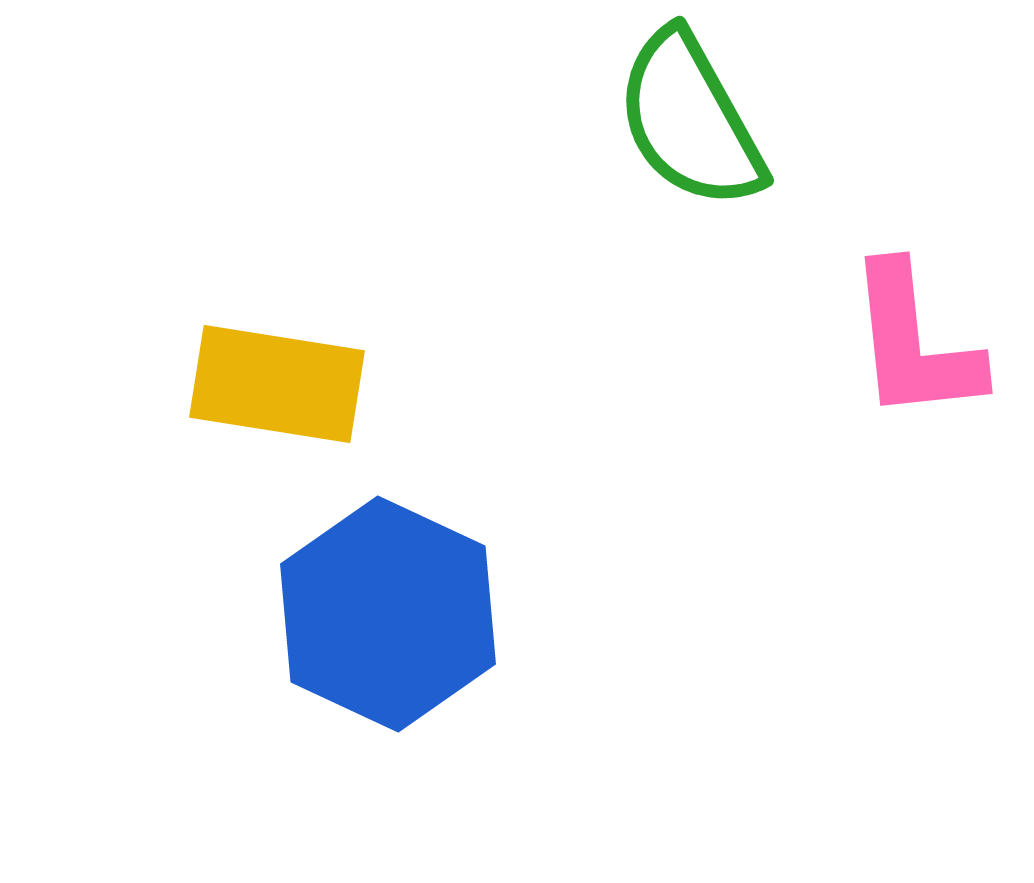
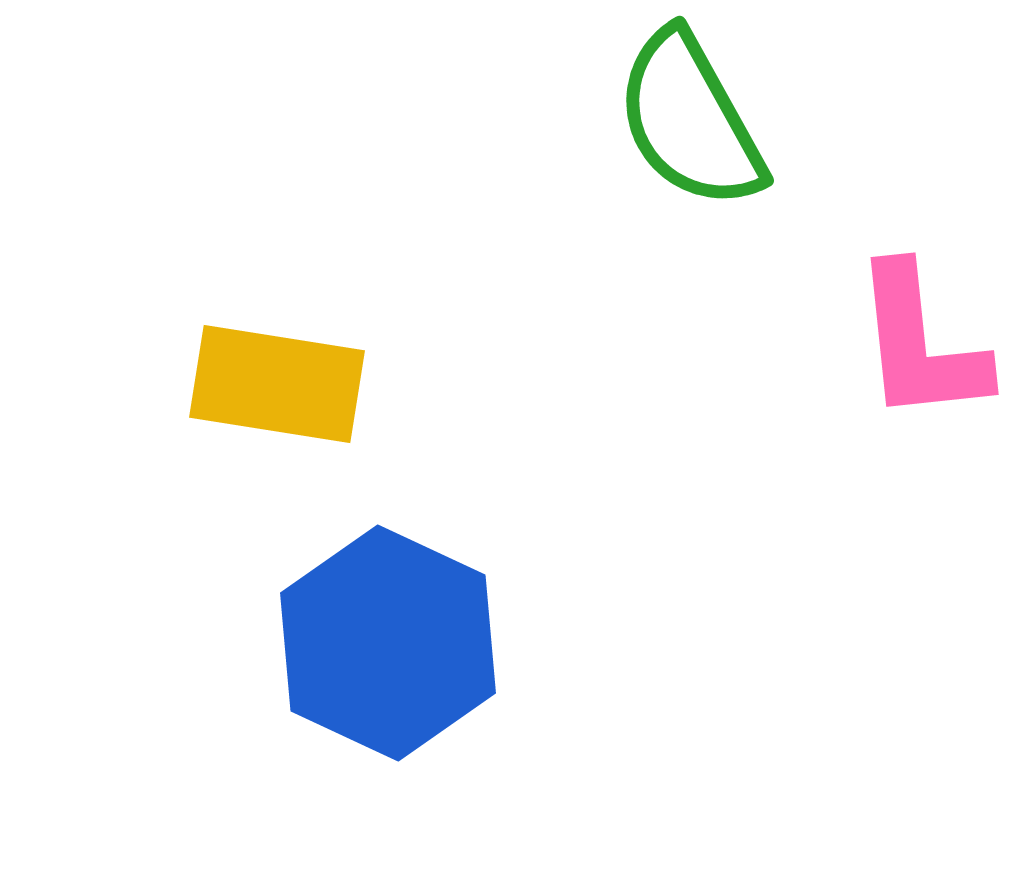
pink L-shape: moved 6 px right, 1 px down
blue hexagon: moved 29 px down
